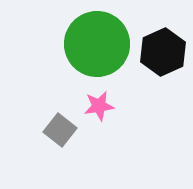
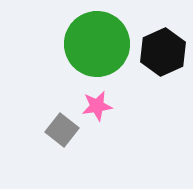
pink star: moved 2 px left
gray square: moved 2 px right
